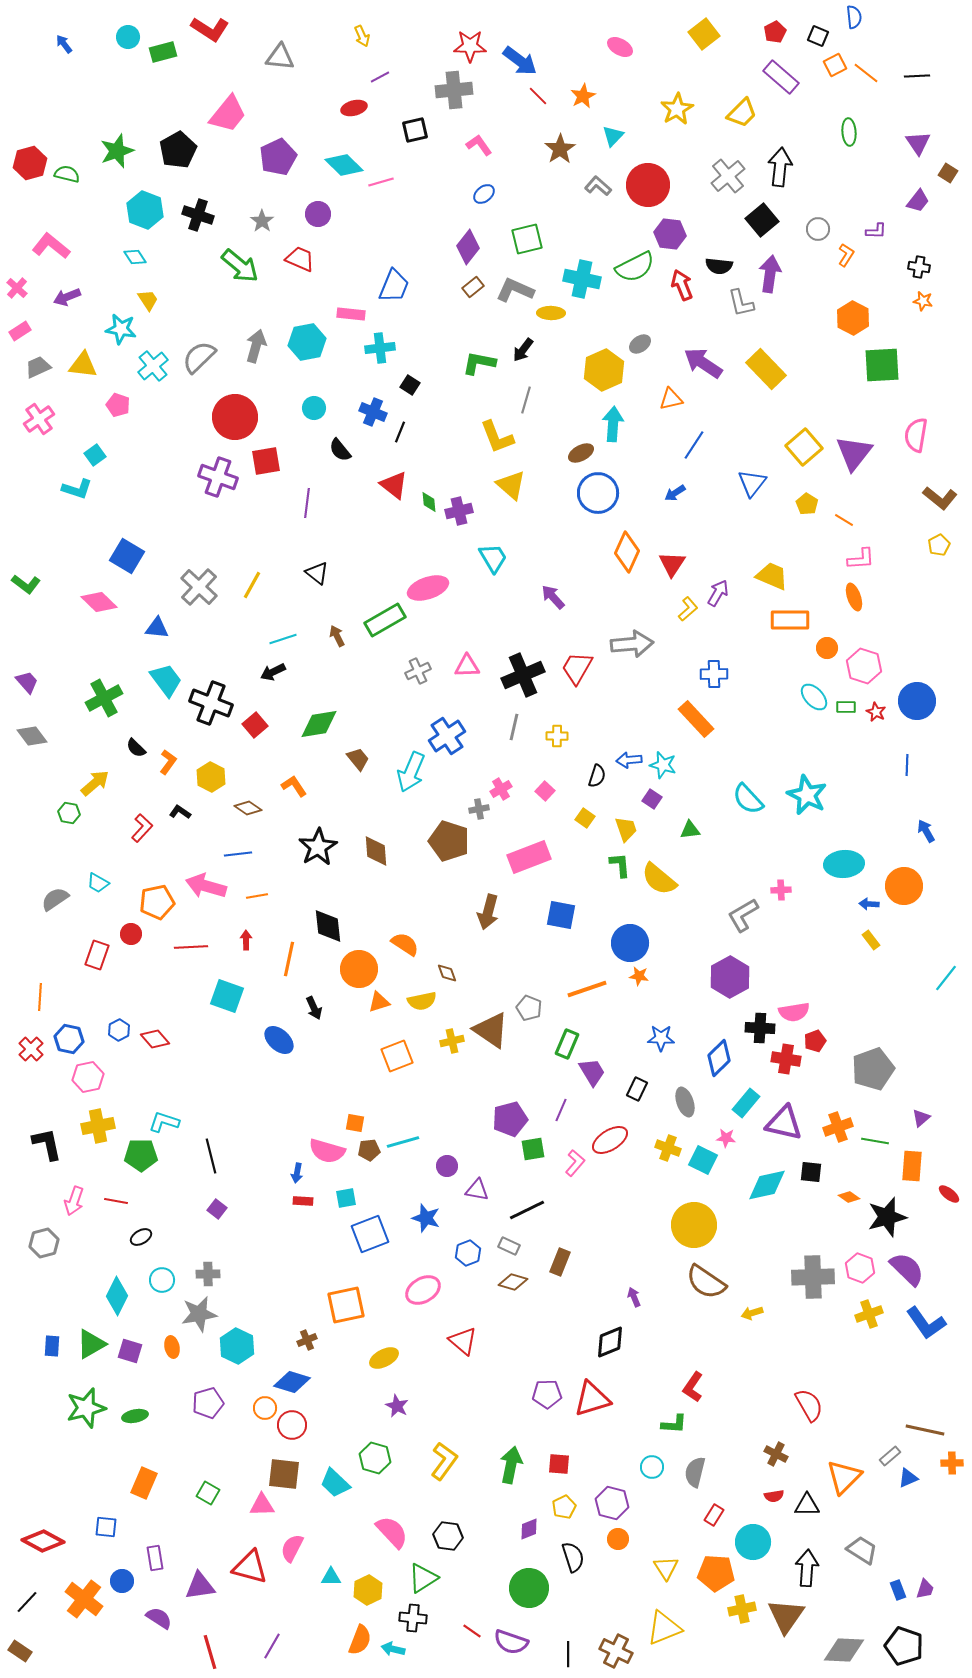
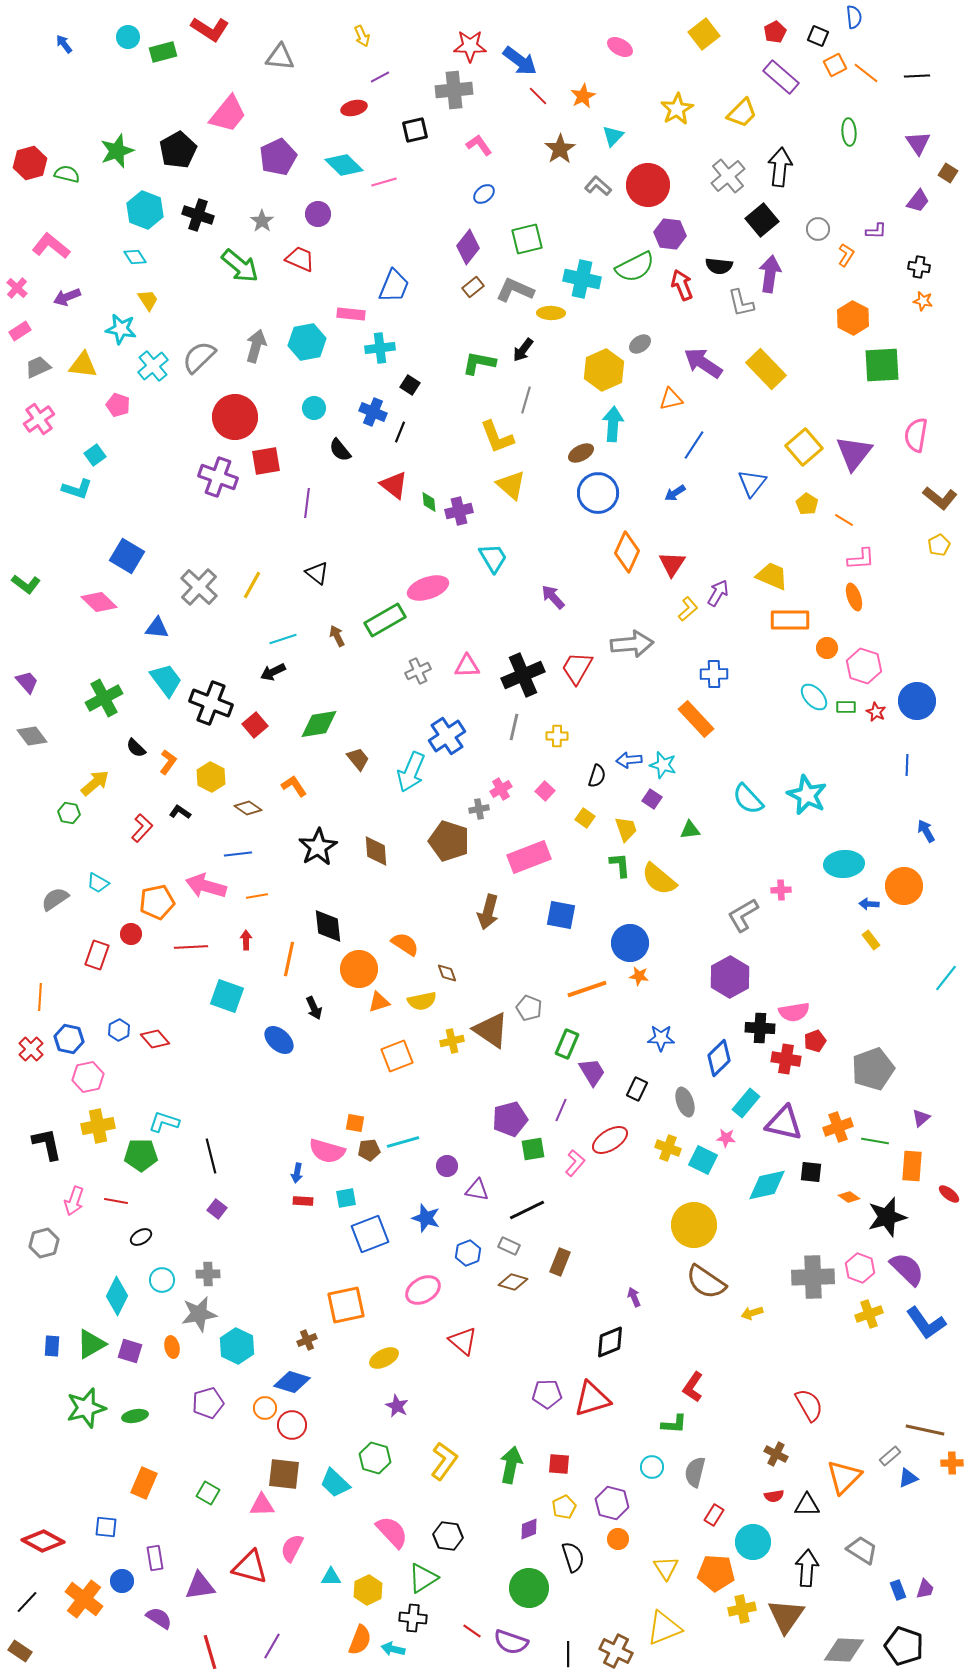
pink line at (381, 182): moved 3 px right
